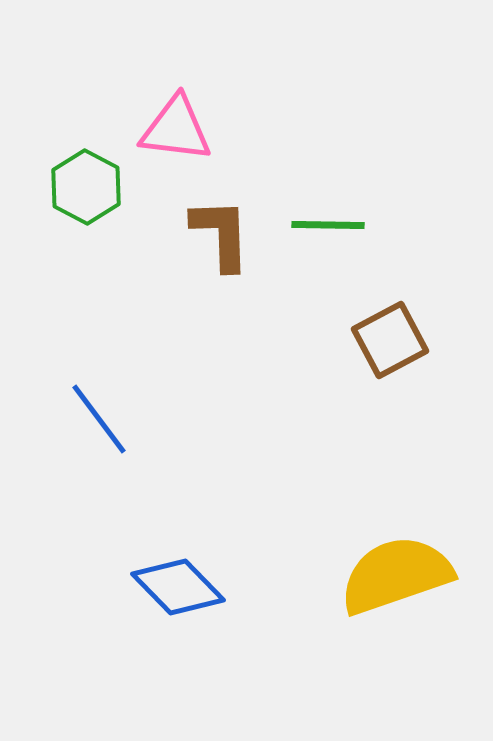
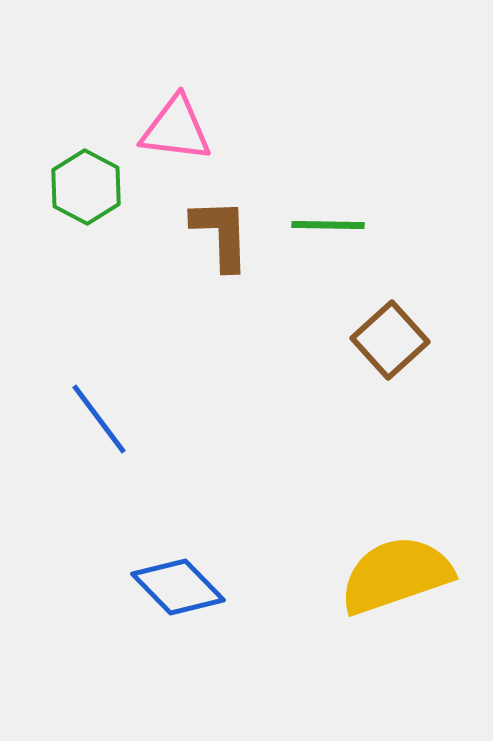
brown square: rotated 14 degrees counterclockwise
